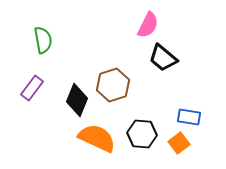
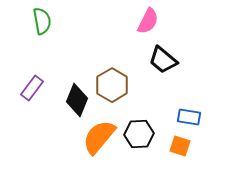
pink semicircle: moved 4 px up
green semicircle: moved 1 px left, 19 px up
black trapezoid: moved 2 px down
brown hexagon: moved 1 px left; rotated 12 degrees counterclockwise
black hexagon: moved 3 px left; rotated 8 degrees counterclockwise
orange semicircle: moved 2 px right, 1 px up; rotated 75 degrees counterclockwise
orange square: moved 1 px right, 3 px down; rotated 35 degrees counterclockwise
